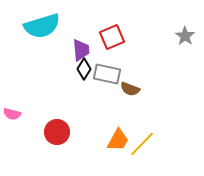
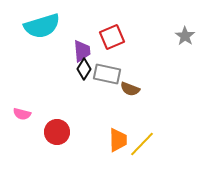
purple trapezoid: moved 1 px right, 1 px down
pink semicircle: moved 10 px right
orange trapezoid: rotated 30 degrees counterclockwise
